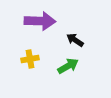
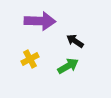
black arrow: moved 1 px down
yellow cross: rotated 18 degrees counterclockwise
